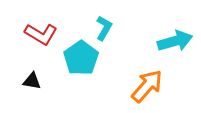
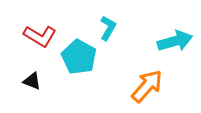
cyan L-shape: moved 4 px right
red L-shape: moved 1 px left, 2 px down
cyan pentagon: moved 2 px left, 1 px up; rotated 8 degrees counterclockwise
black triangle: rotated 12 degrees clockwise
